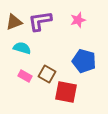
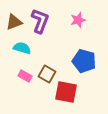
purple L-shape: rotated 120 degrees clockwise
